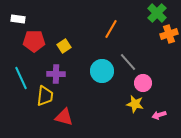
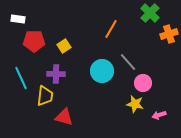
green cross: moved 7 px left
